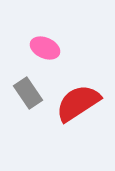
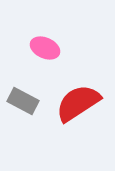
gray rectangle: moved 5 px left, 8 px down; rotated 28 degrees counterclockwise
